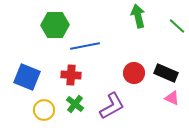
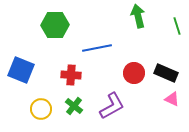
green line: rotated 30 degrees clockwise
blue line: moved 12 px right, 2 px down
blue square: moved 6 px left, 7 px up
pink triangle: moved 1 px down
green cross: moved 1 px left, 2 px down
yellow circle: moved 3 px left, 1 px up
